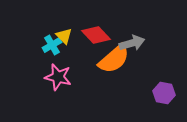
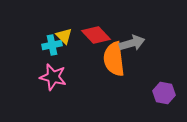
cyan cross: rotated 18 degrees clockwise
orange semicircle: rotated 124 degrees clockwise
pink star: moved 5 px left
